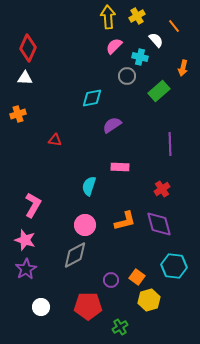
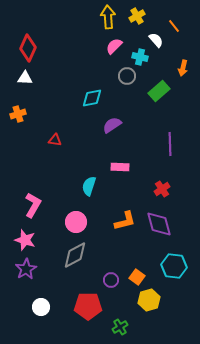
pink circle: moved 9 px left, 3 px up
